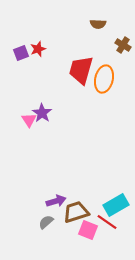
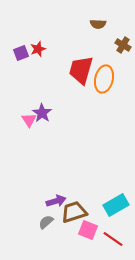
brown trapezoid: moved 2 px left
red line: moved 6 px right, 17 px down
